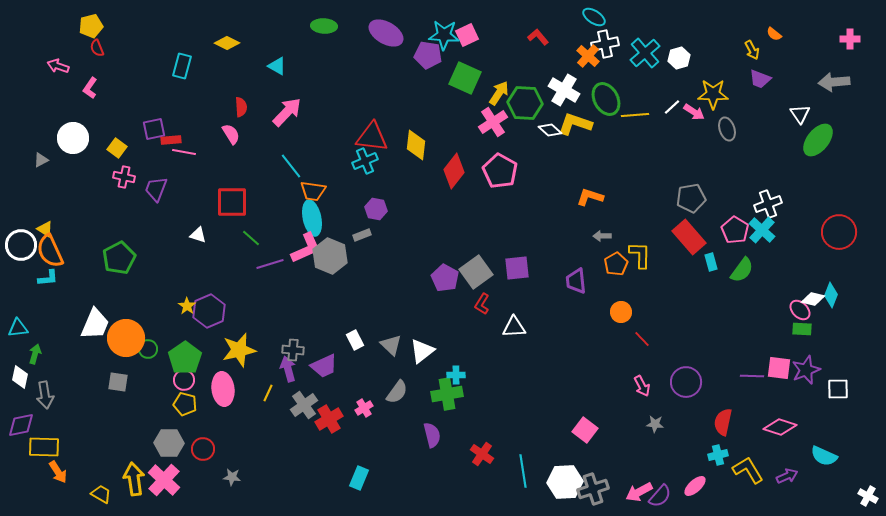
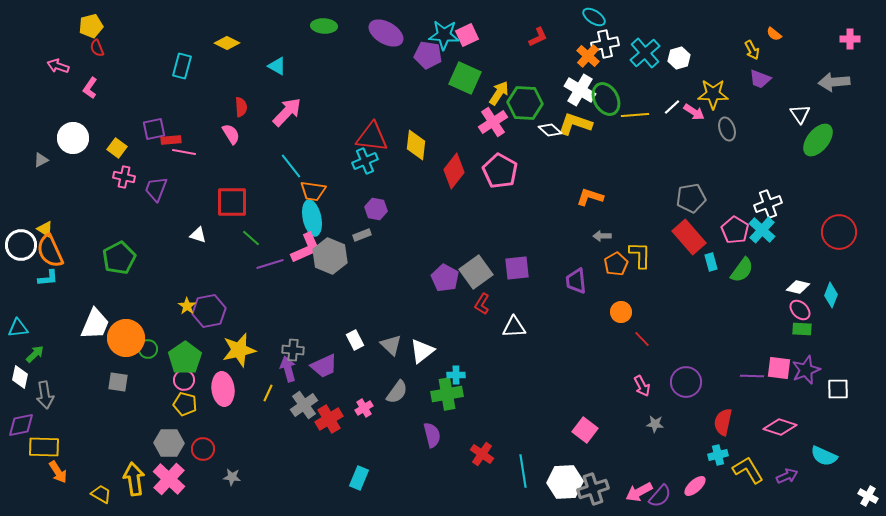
red L-shape at (538, 37): rotated 105 degrees clockwise
white cross at (564, 90): moved 16 px right
white diamond at (813, 299): moved 15 px left, 12 px up
purple hexagon at (209, 311): rotated 12 degrees clockwise
green arrow at (35, 354): rotated 30 degrees clockwise
pink cross at (164, 480): moved 5 px right, 1 px up
